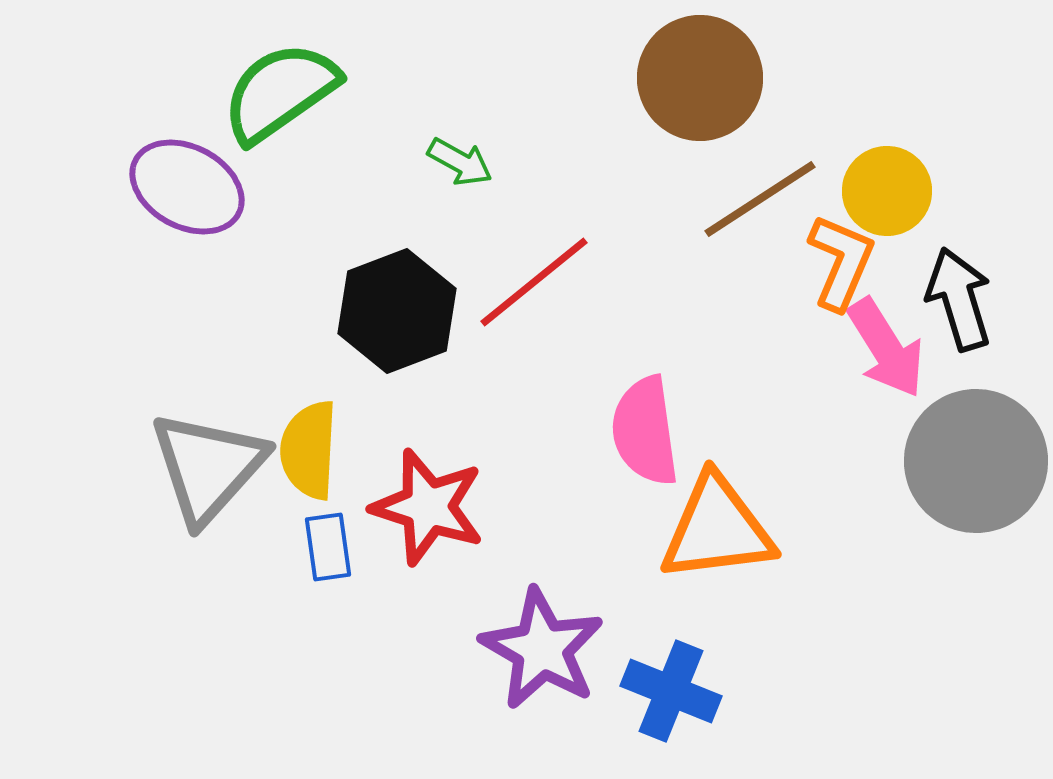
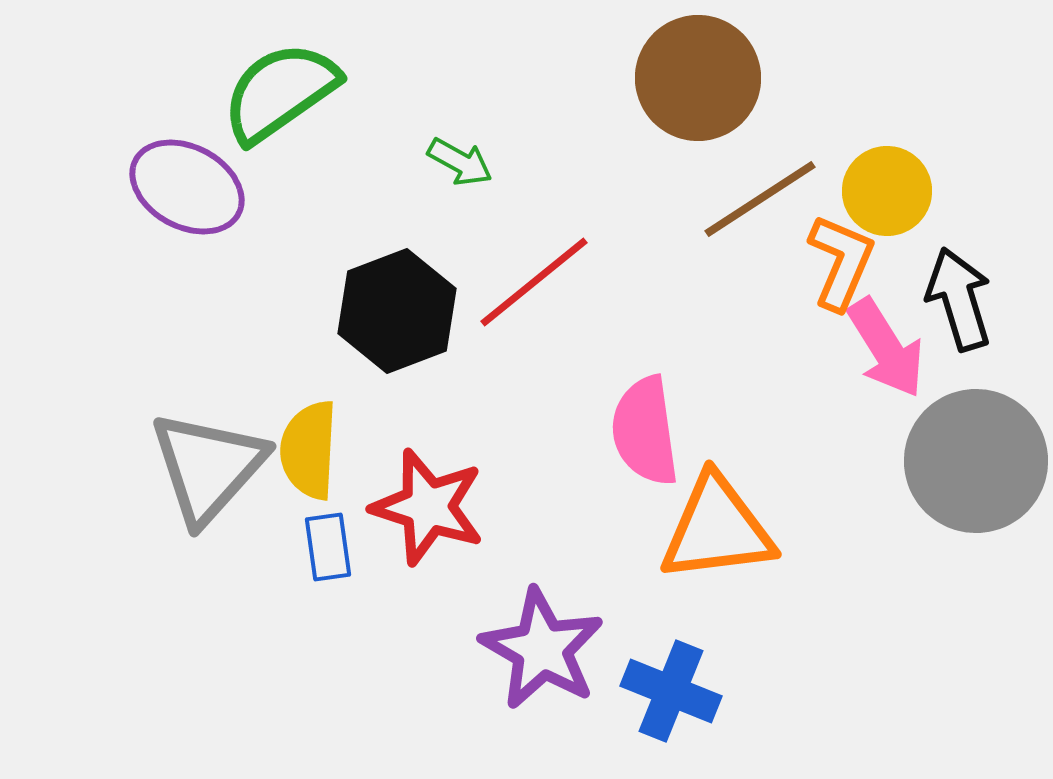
brown circle: moved 2 px left
